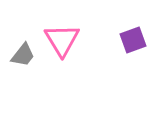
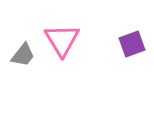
purple square: moved 1 px left, 4 px down
